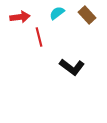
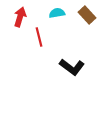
cyan semicircle: rotated 28 degrees clockwise
red arrow: rotated 66 degrees counterclockwise
